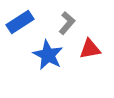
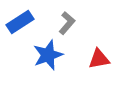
red triangle: moved 9 px right, 10 px down
blue star: rotated 24 degrees clockwise
